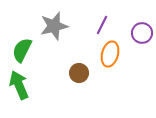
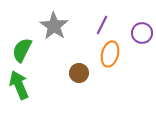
gray star: rotated 24 degrees counterclockwise
